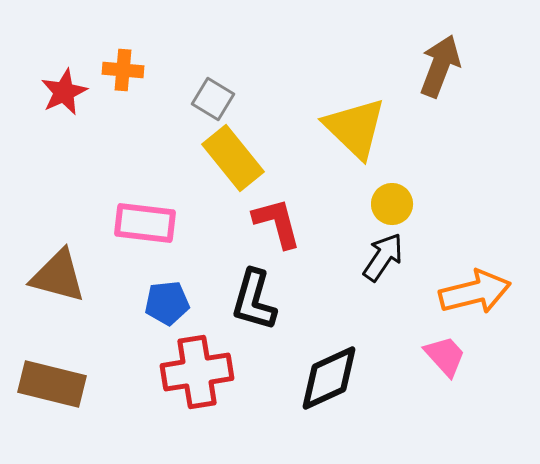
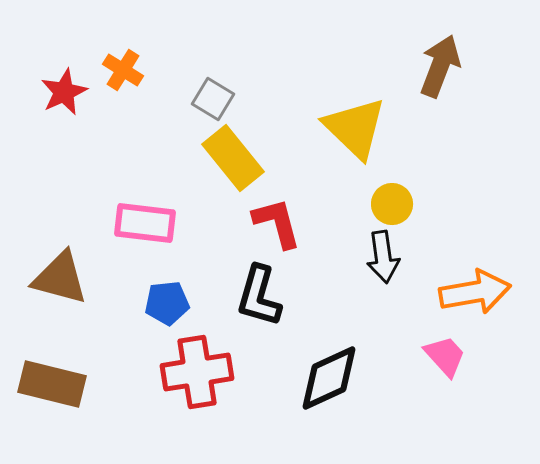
orange cross: rotated 27 degrees clockwise
black arrow: rotated 138 degrees clockwise
brown triangle: moved 2 px right, 2 px down
orange arrow: rotated 4 degrees clockwise
black L-shape: moved 5 px right, 4 px up
